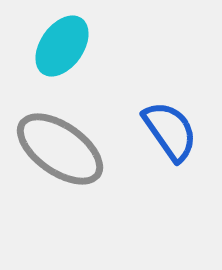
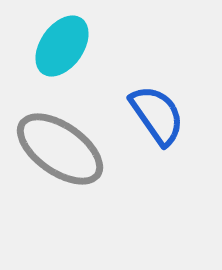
blue semicircle: moved 13 px left, 16 px up
